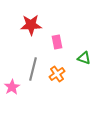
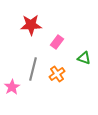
pink rectangle: rotated 48 degrees clockwise
